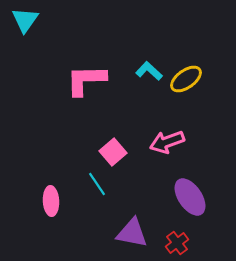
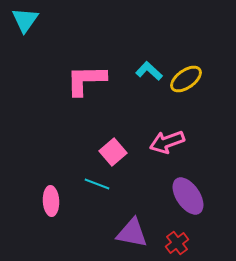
cyan line: rotated 35 degrees counterclockwise
purple ellipse: moved 2 px left, 1 px up
